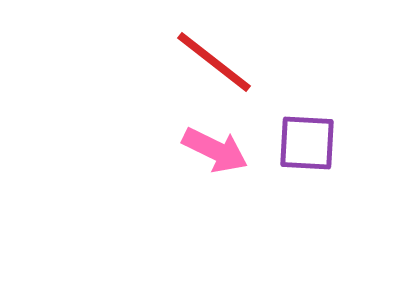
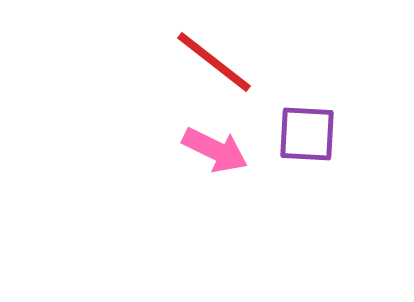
purple square: moved 9 px up
